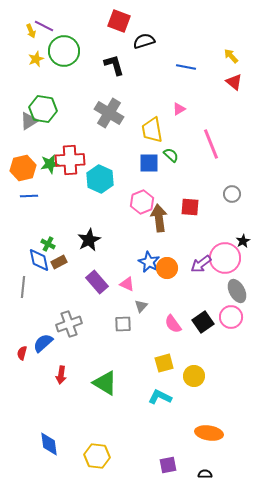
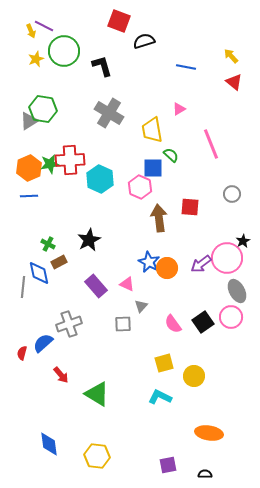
black L-shape at (114, 65): moved 12 px left, 1 px down
blue square at (149, 163): moved 4 px right, 5 px down
orange hexagon at (23, 168): moved 6 px right; rotated 10 degrees counterclockwise
pink hexagon at (142, 202): moved 2 px left, 15 px up; rotated 15 degrees counterclockwise
pink circle at (225, 258): moved 2 px right
blue diamond at (39, 260): moved 13 px down
purple rectangle at (97, 282): moved 1 px left, 4 px down
red arrow at (61, 375): rotated 48 degrees counterclockwise
green triangle at (105, 383): moved 8 px left, 11 px down
